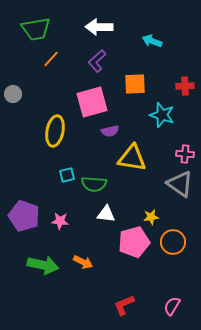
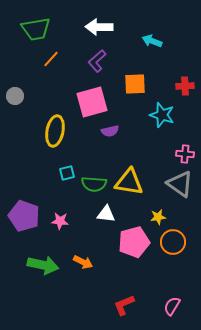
gray circle: moved 2 px right, 2 px down
yellow triangle: moved 3 px left, 24 px down
cyan square: moved 2 px up
yellow star: moved 7 px right
